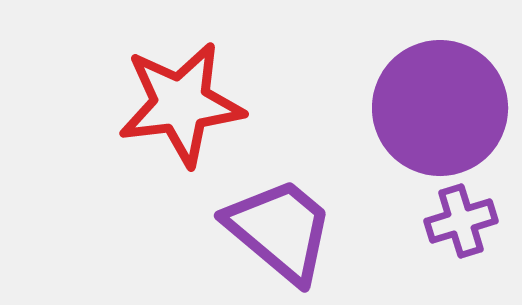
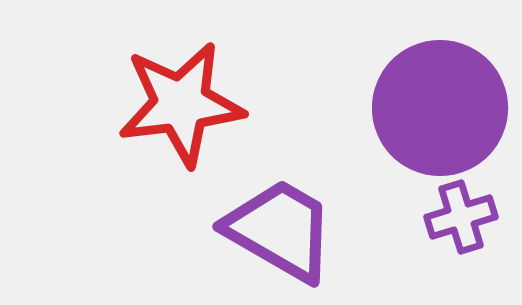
purple cross: moved 4 px up
purple trapezoid: rotated 10 degrees counterclockwise
